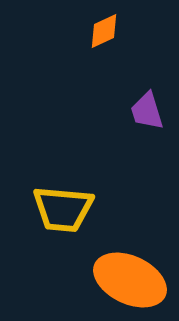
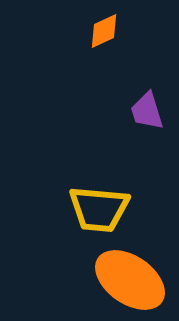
yellow trapezoid: moved 36 px right
orange ellipse: rotated 10 degrees clockwise
